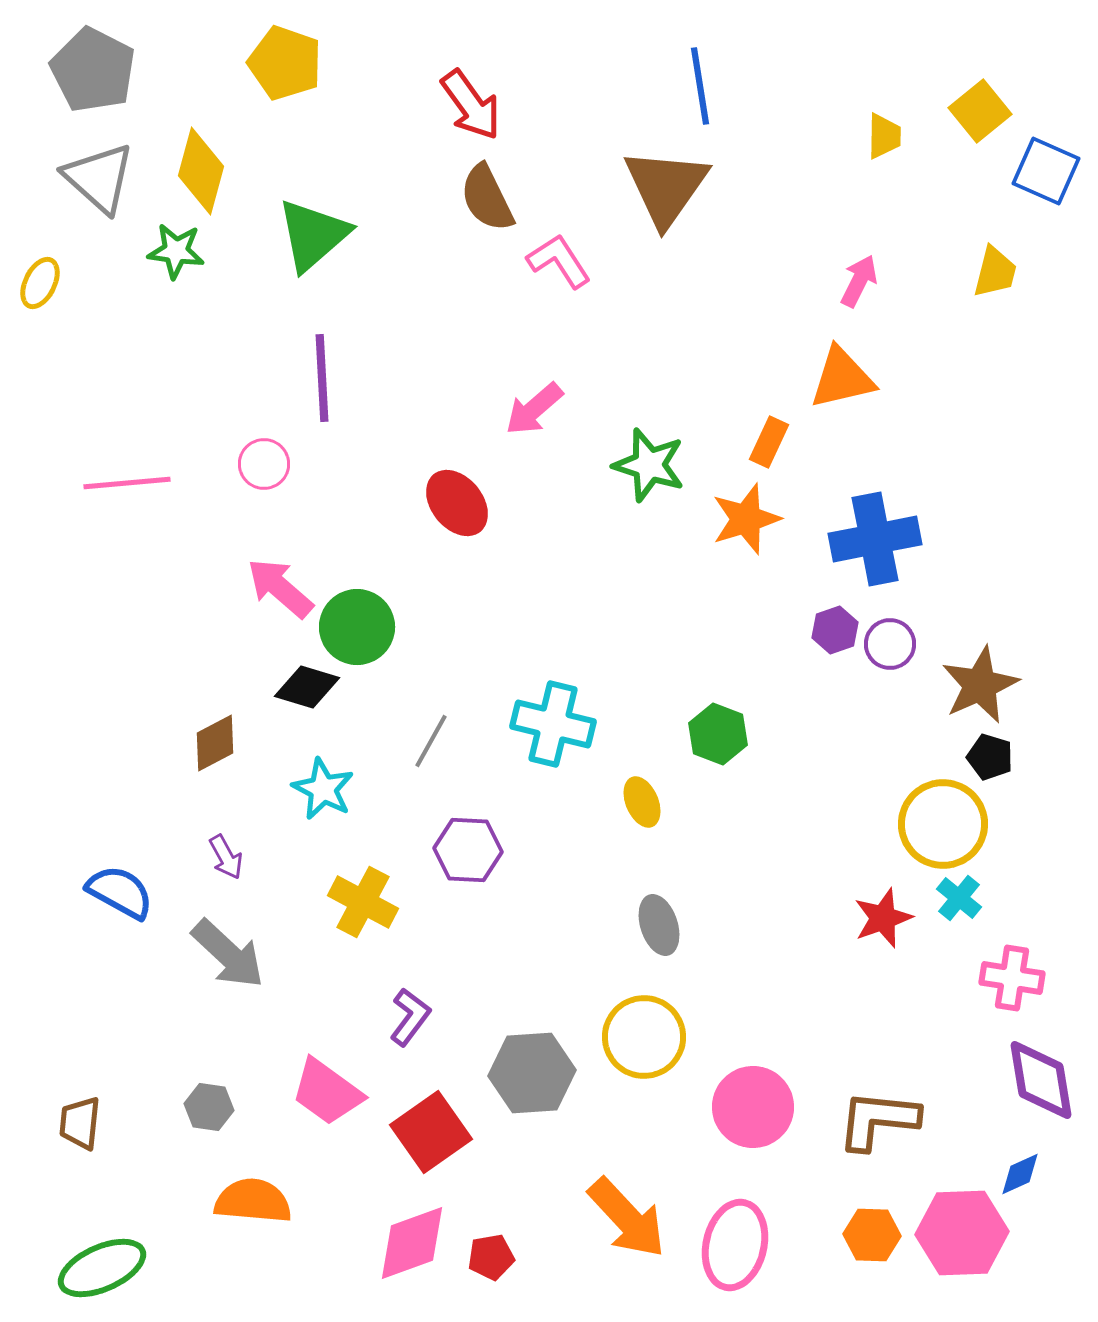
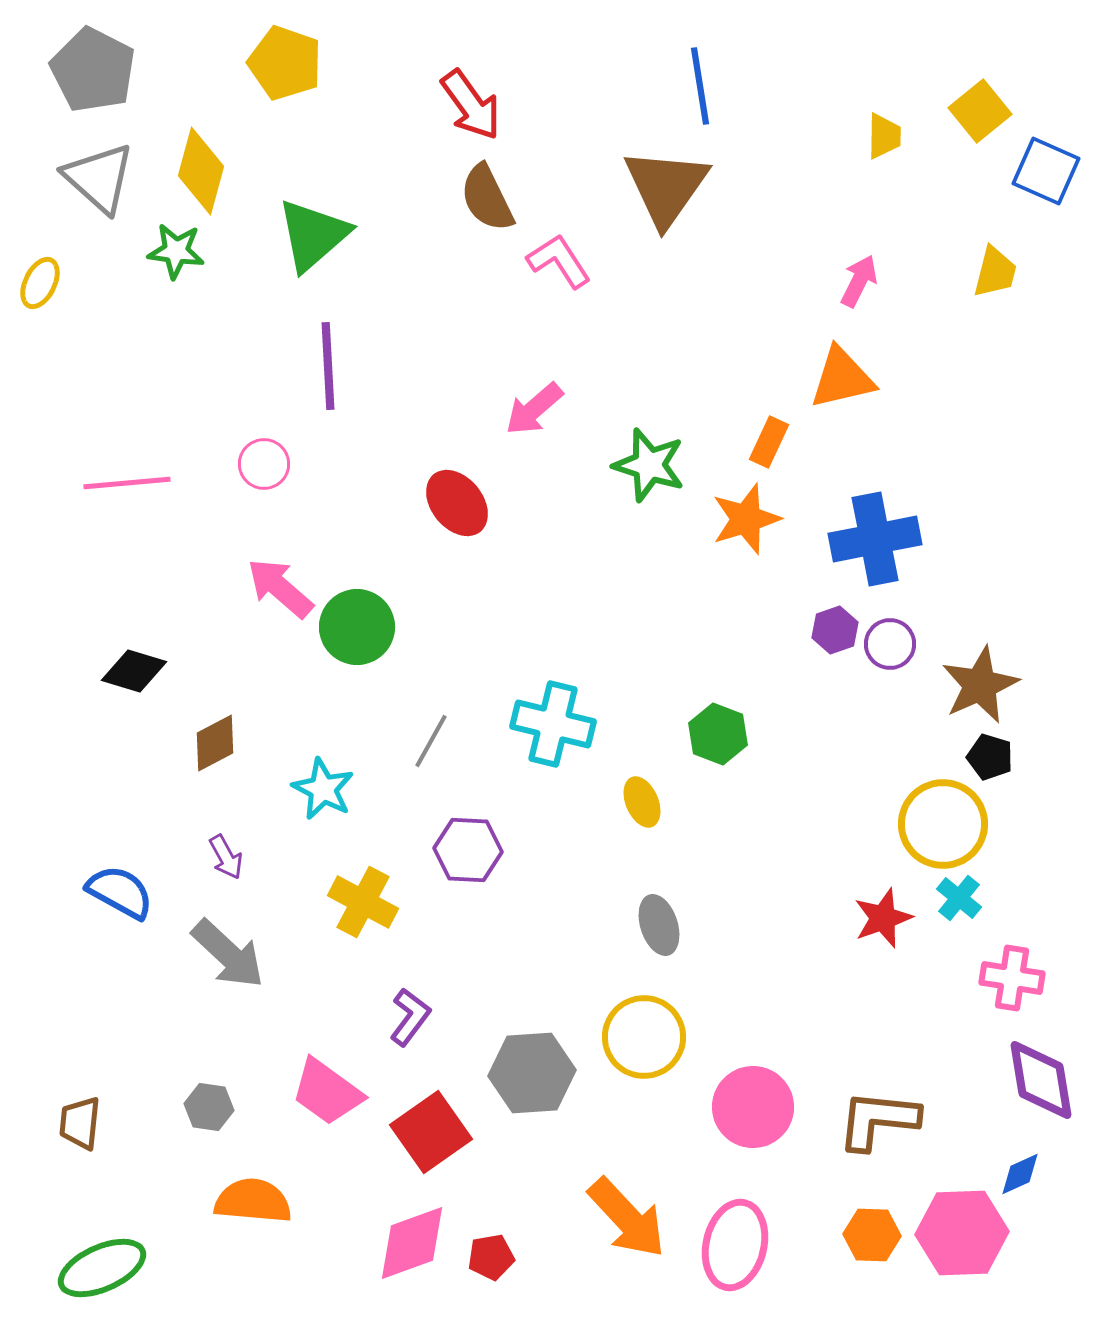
purple line at (322, 378): moved 6 px right, 12 px up
black diamond at (307, 687): moved 173 px left, 16 px up
